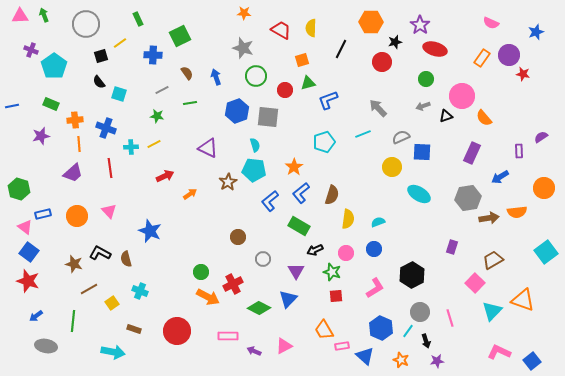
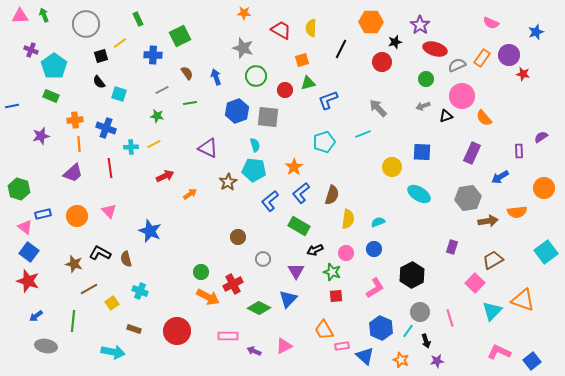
green rectangle at (51, 104): moved 8 px up
gray semicircle at (401, 137): moved 56 px right, 72 px up
brown arrow at (489, 218): moved 1 px left, 3 px down
